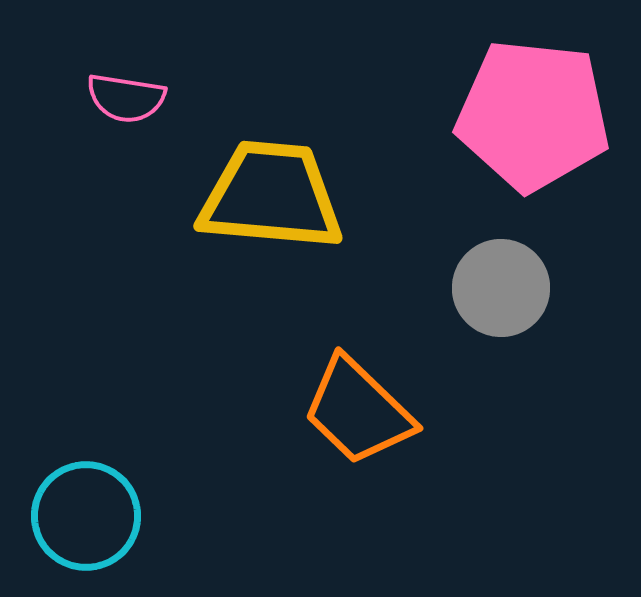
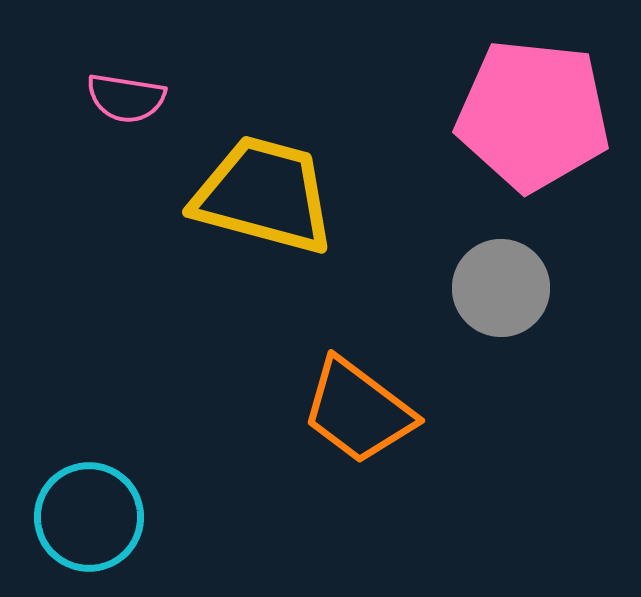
yellow trapezoid: moved 7 px left, 1 px up; rotated 10 degrees clockwise
orange trapezoid: rotated 7 degrees counterclockwise
cyan circle: moved 3 px right, 1 px down
